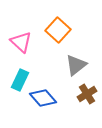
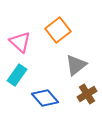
orange square: rotated 10 degrees clockwise
pink triangle: moved 1 px left
cyan rectangle: moved 3 px left, 5 px up; rotated 10 degrees clockwise
blue diamond: moved 2 px right
